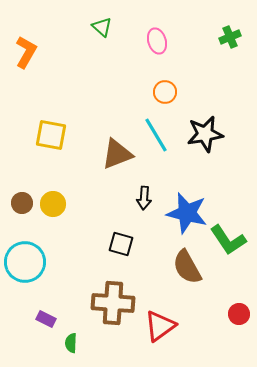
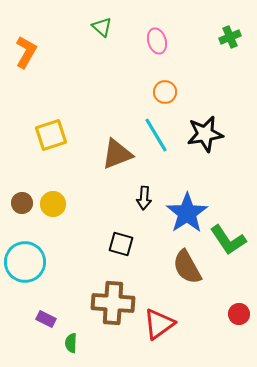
yellow square: rotated 28 degrees counterclockwise
blue star: rotated 24 degrees clockwise
red triangle: moved 1 px left, 2 px up
